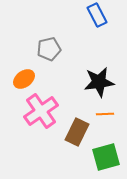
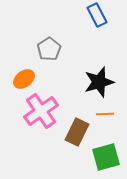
gray pentagon: rotated 20 degrees counterclockwise
black star: rotated 8 degrees counterclockwise
